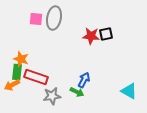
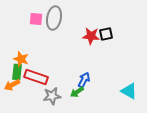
green arrow: rotated 120 degrees clockwise
